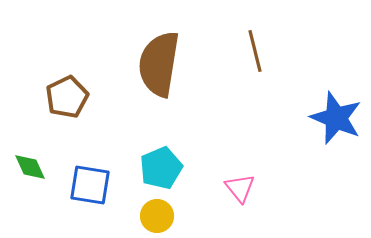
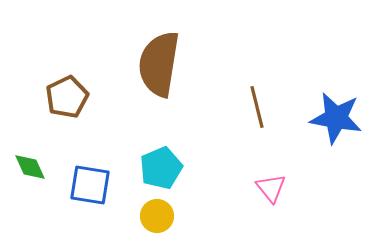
brown line: moved 2 px right, 56 px down
blue star: rotated 12 degrees counterclockwise
pink triangle: moved 31 px right
